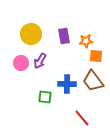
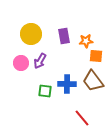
green square: moved 6 px up
